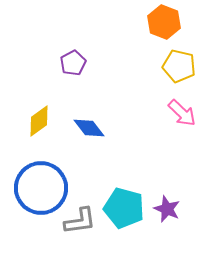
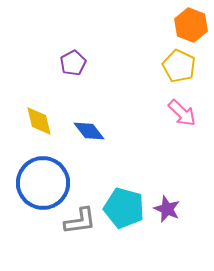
orange hexagon: moved 27 px right, 3 px down
yellow pentagon: rotated 12 degrees clockwise
yellow diamond: rotated 68 degrees counterclockwise
blue diamond: moved 3 px down
blue circle: moved 2 px right, 5 px up
